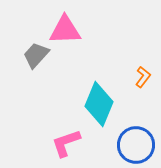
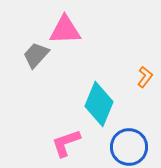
orange L-shape: moved 2 px right
blue circle: moved 7 px left, 2 px down
